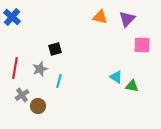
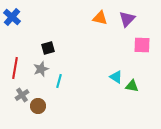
orange triangle: moved 1 px down
black square: moved 7 px left, 1 px up
gray star: moved 1 px right
